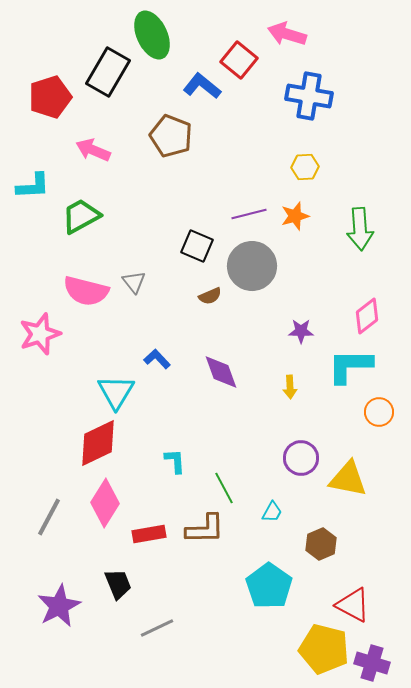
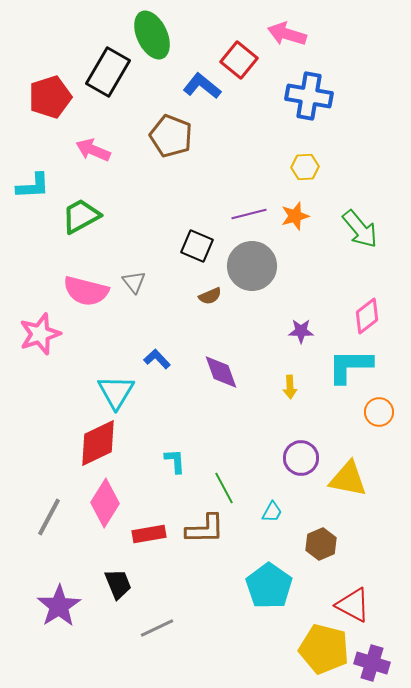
green arrow at (360, 229): rotated 36 degrees counterclockwise
purple star at (59, 606): rotated 6 degrees counterclockwise
